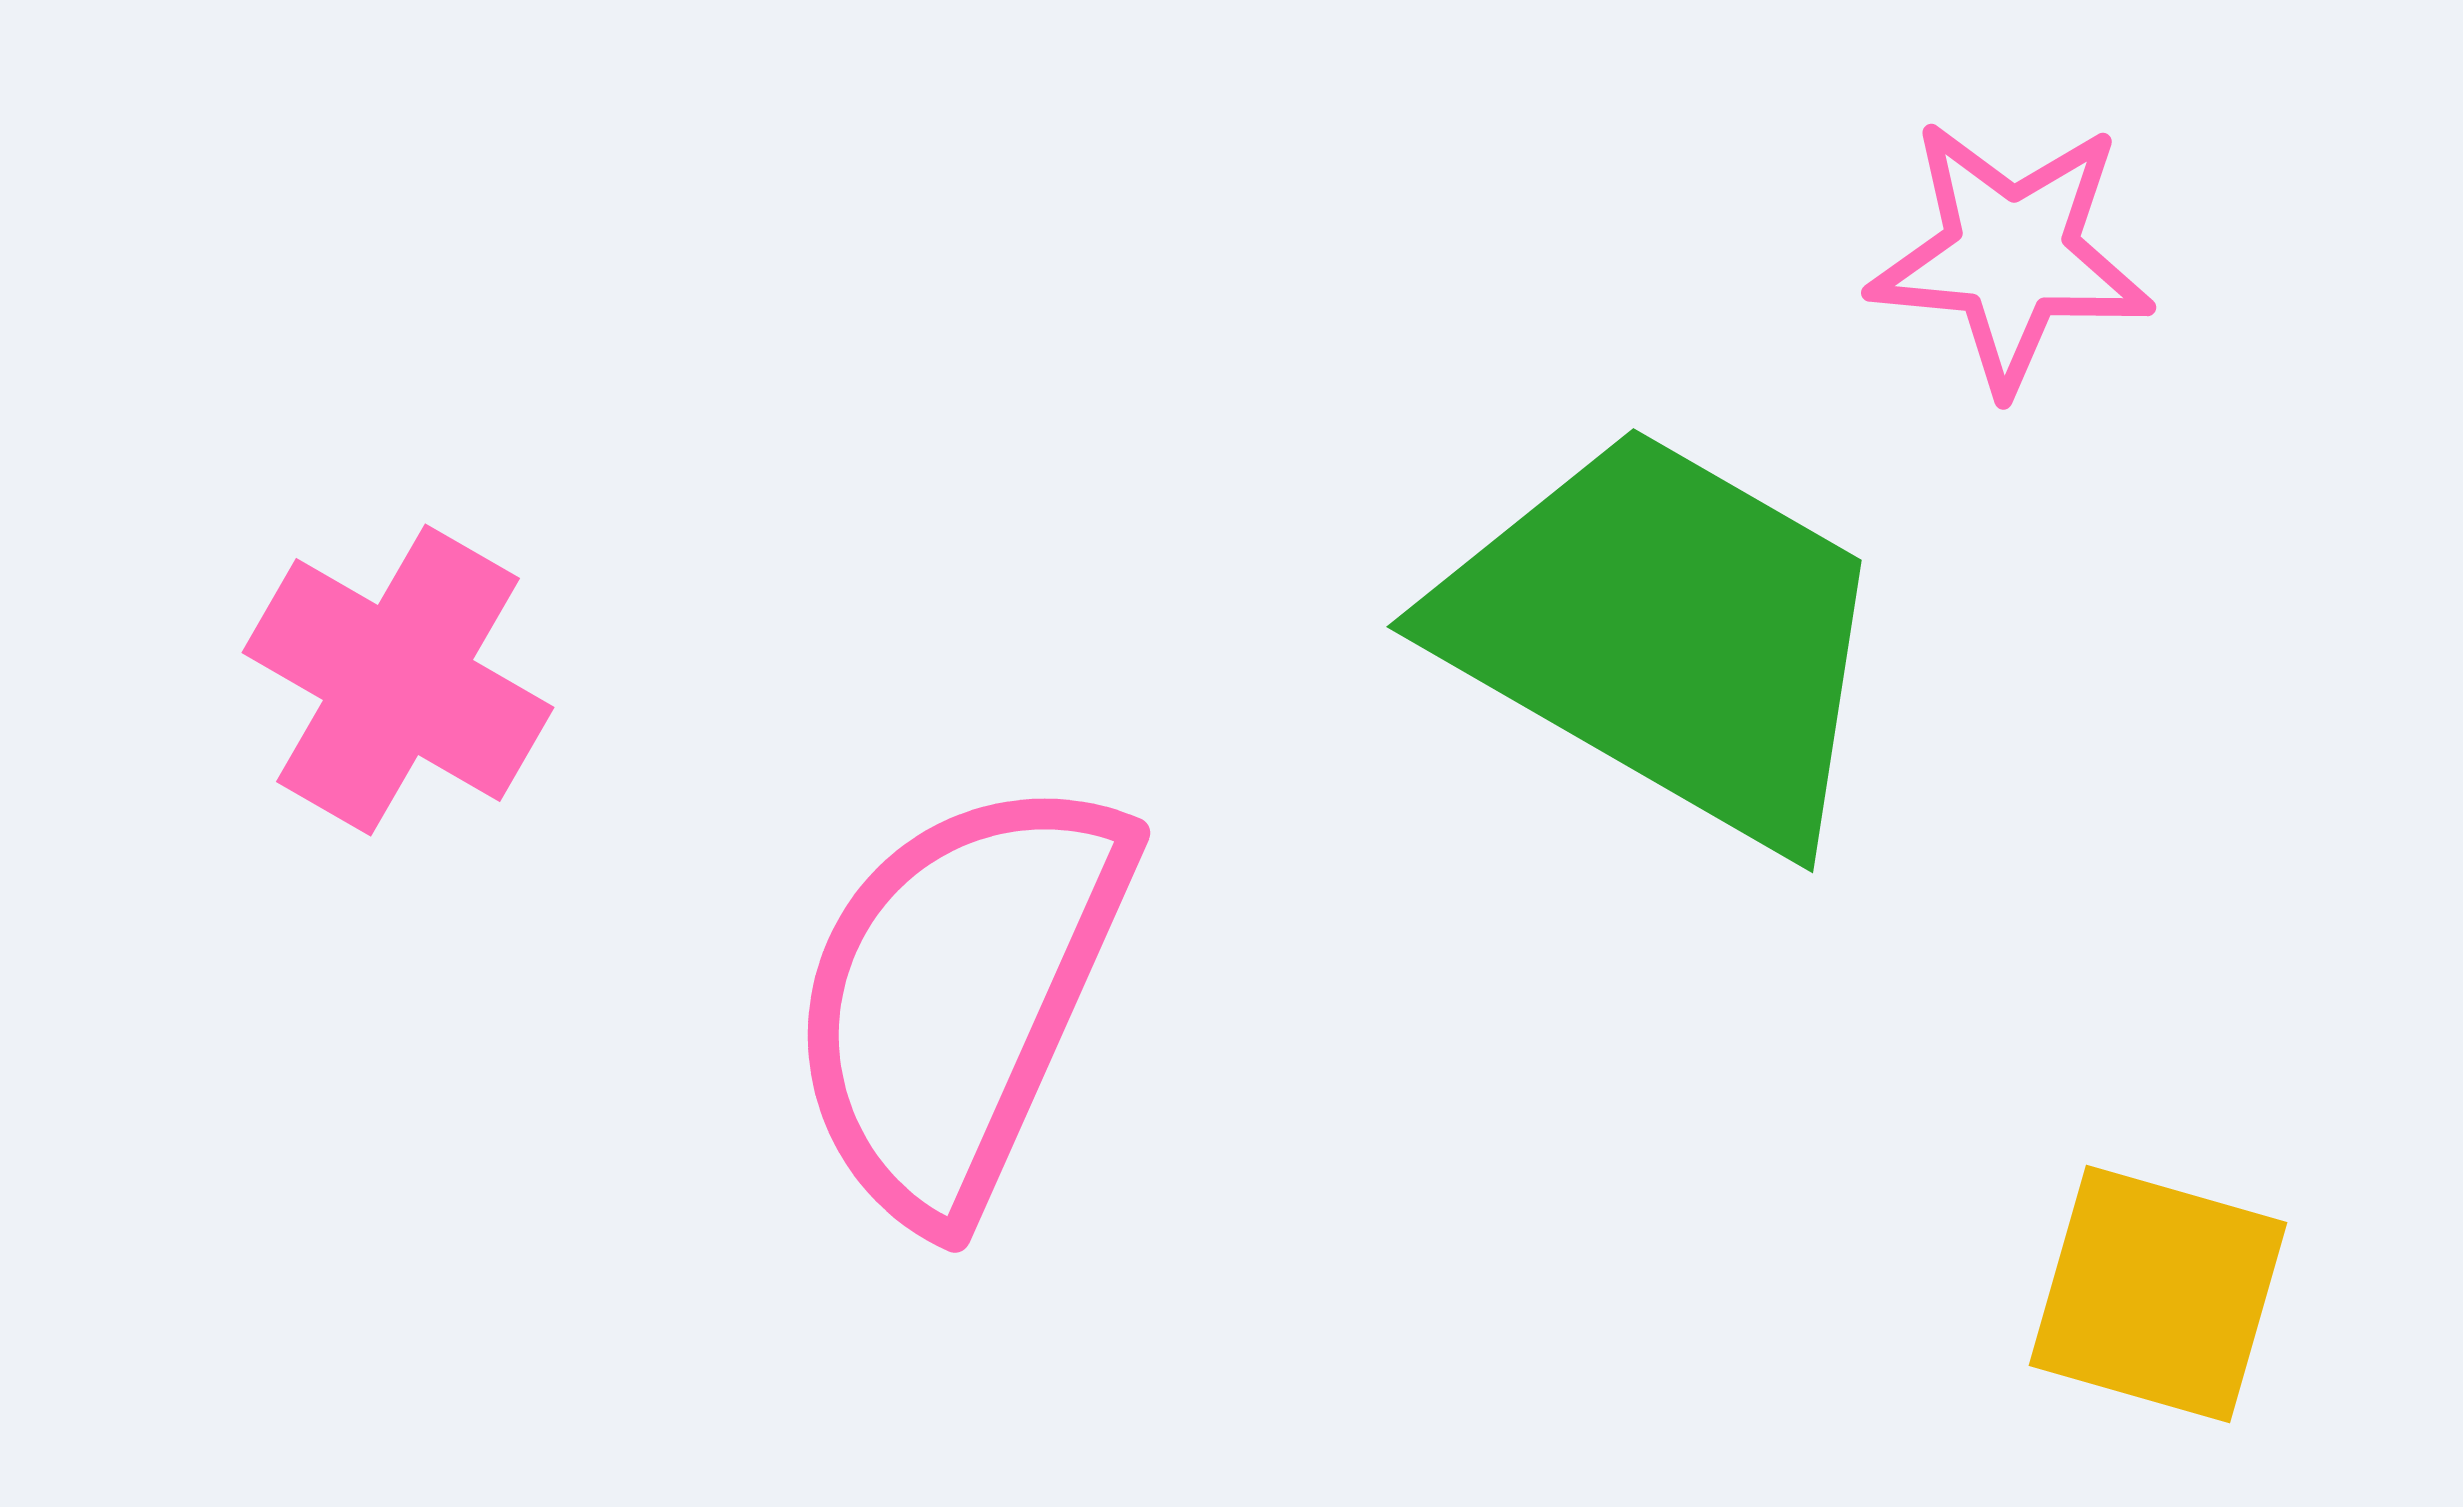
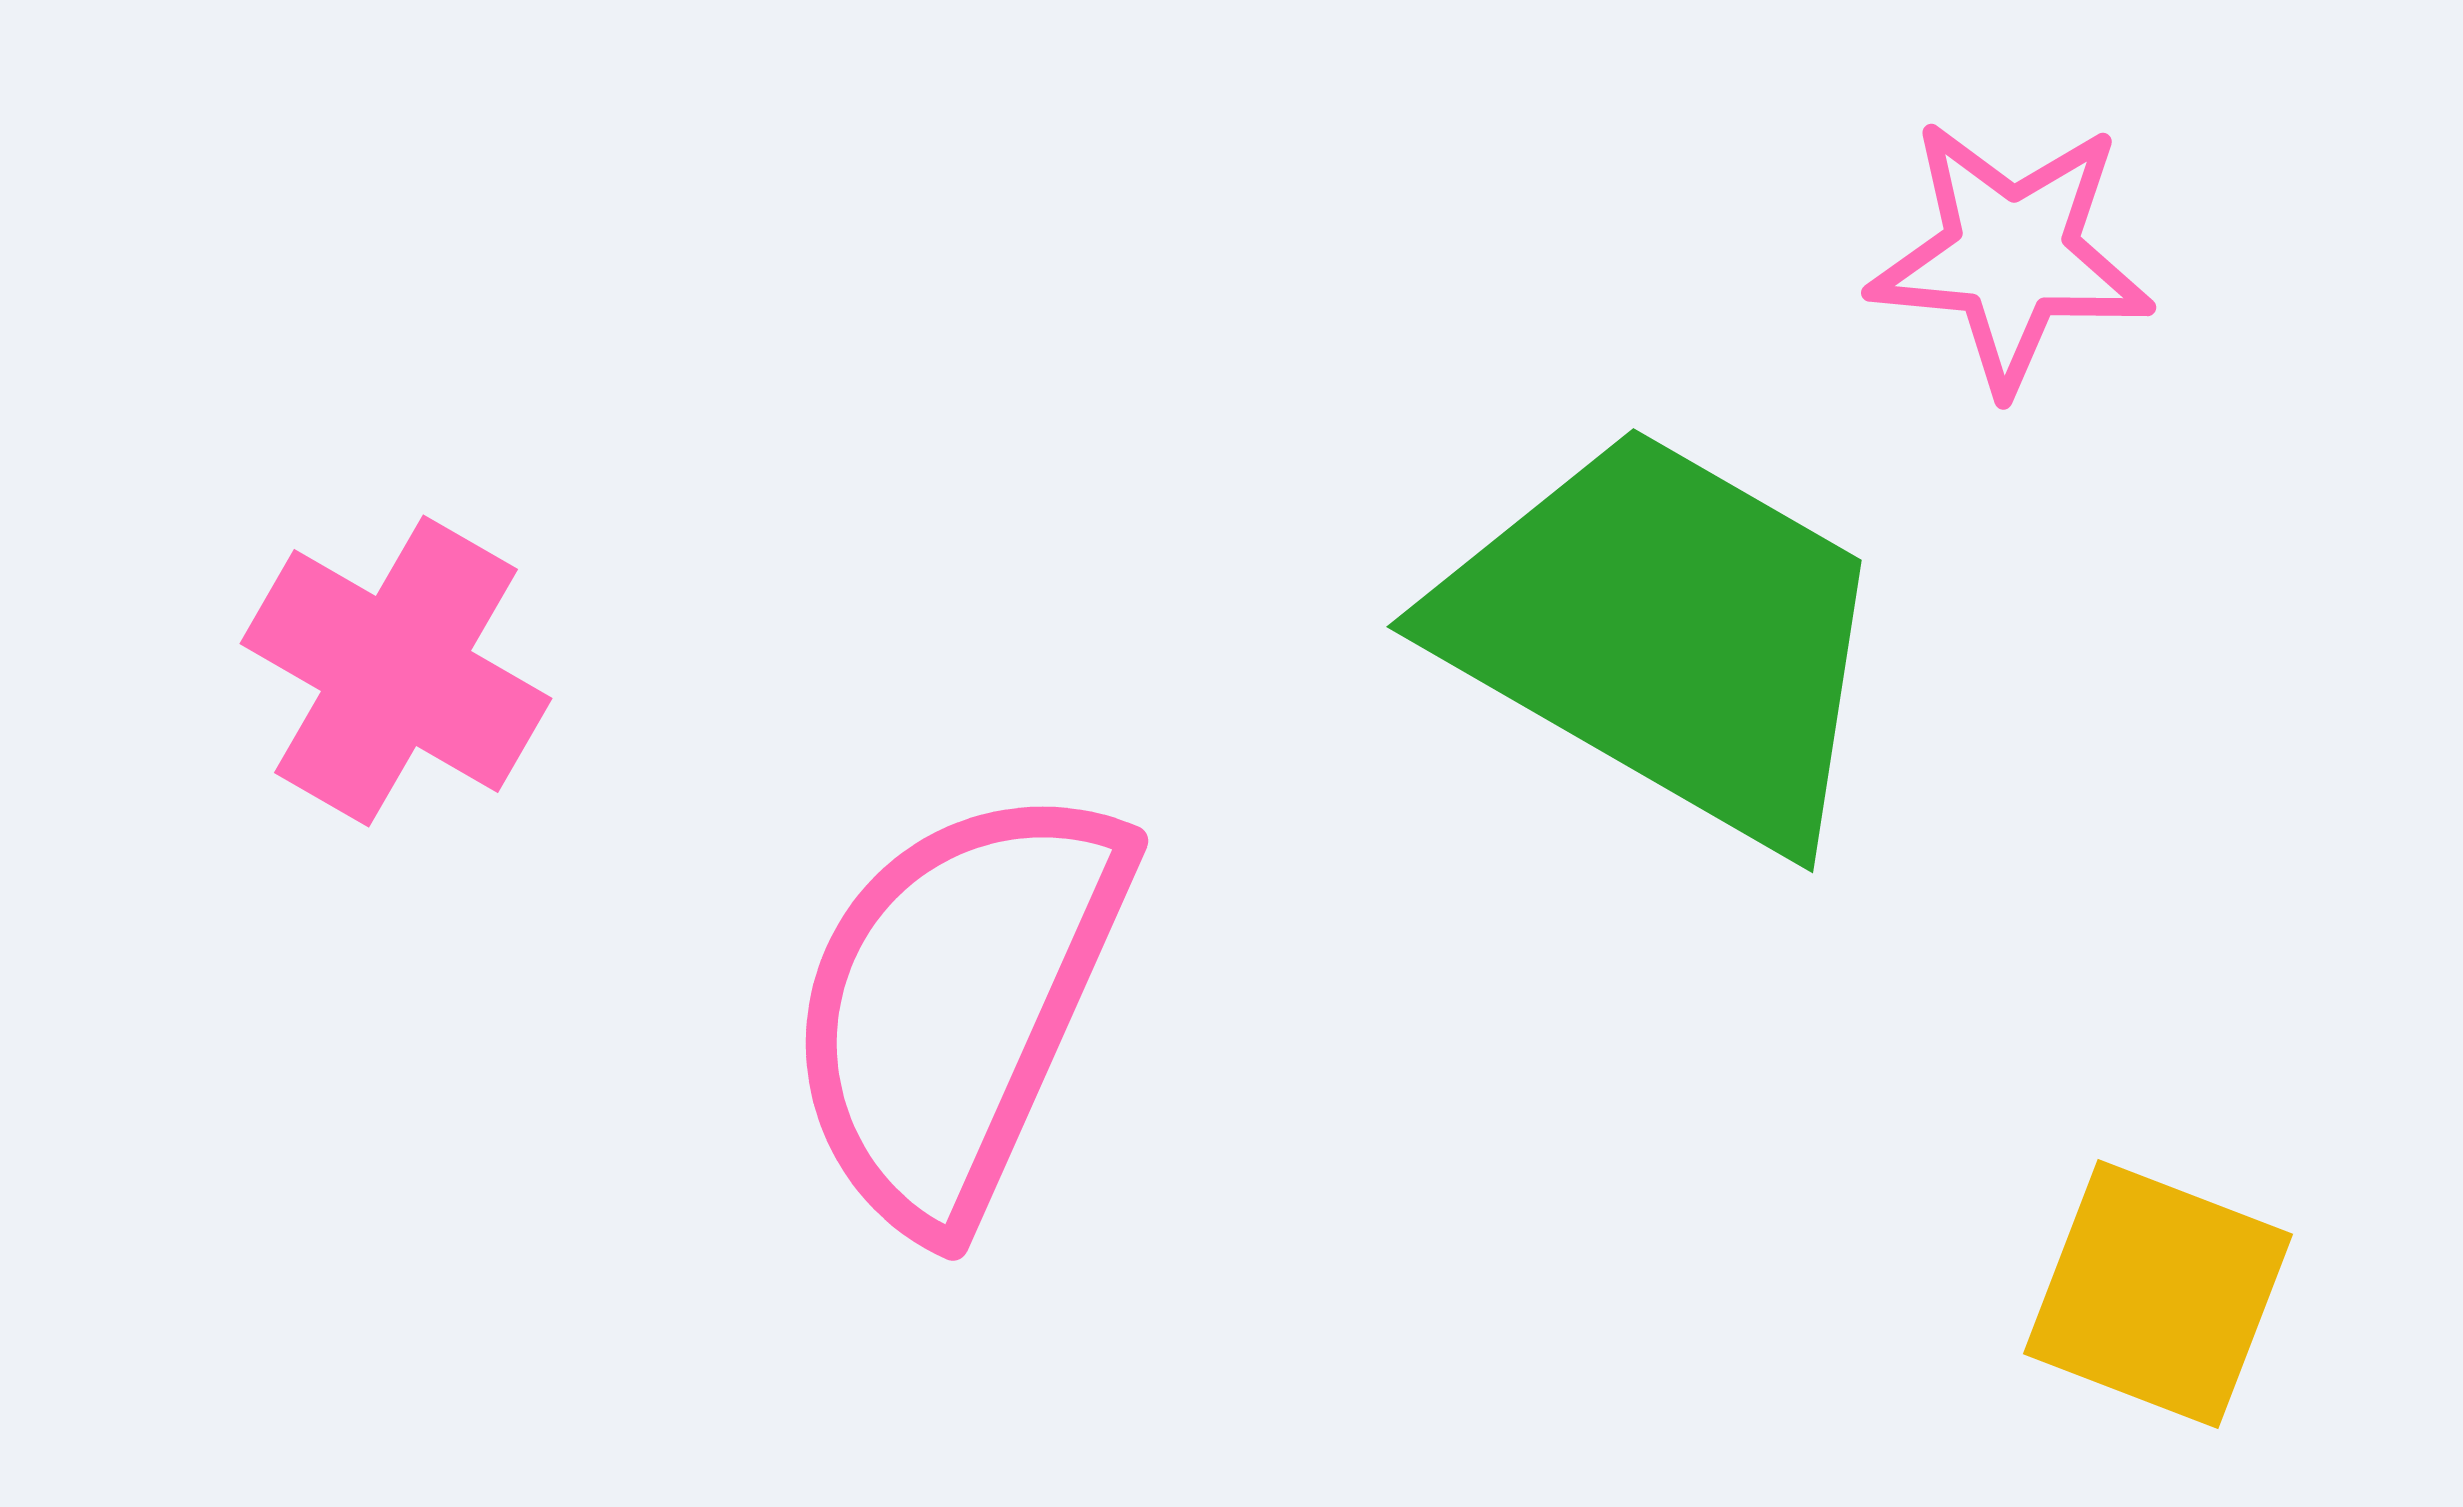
pink cross: moved 2 px left, 9 px up
pink semicircle: moved 2 px left, 8 px down
yellow square: rotated 5 degrees clockwise
